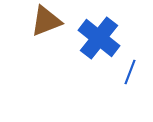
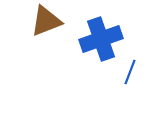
blue cross: moved 2 px right, 1 px down; rotated 33 degrees clockwise
